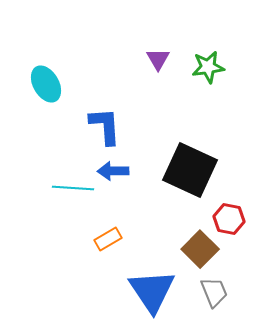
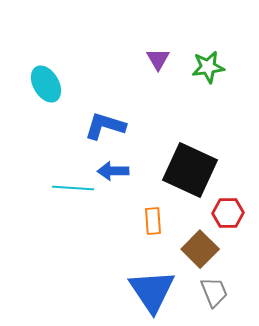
blue L-shape: rotated 69 degrees counterclockwise
red hexagon: moved 1 px left, 6 px up; rotated 12 degrees counterclockwise
orange rectangle: moved 45 px right, 18 px up; rotated 64 degrees counterclockwise
